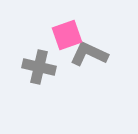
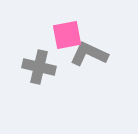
pink square: rotated 8 degrees clockwise
